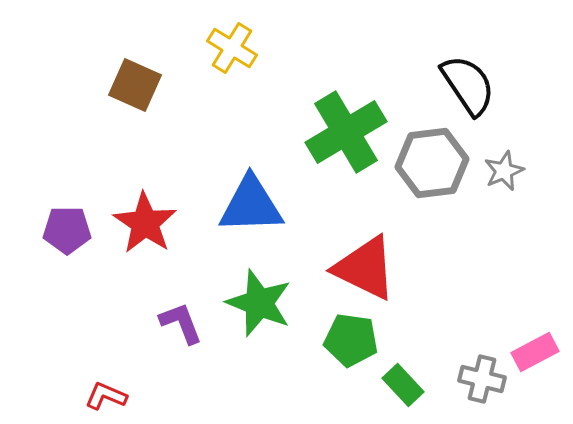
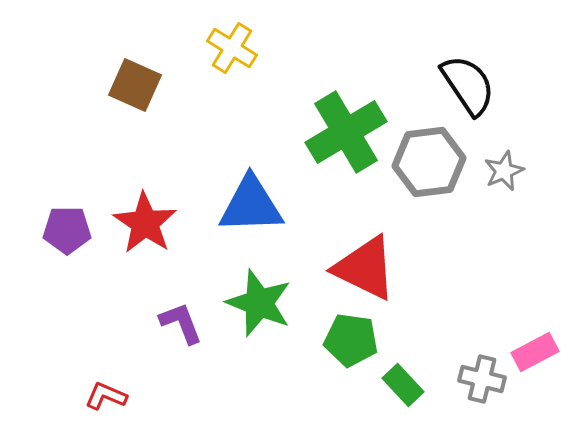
gray hexagon: moved 3 px left, 1 px up
